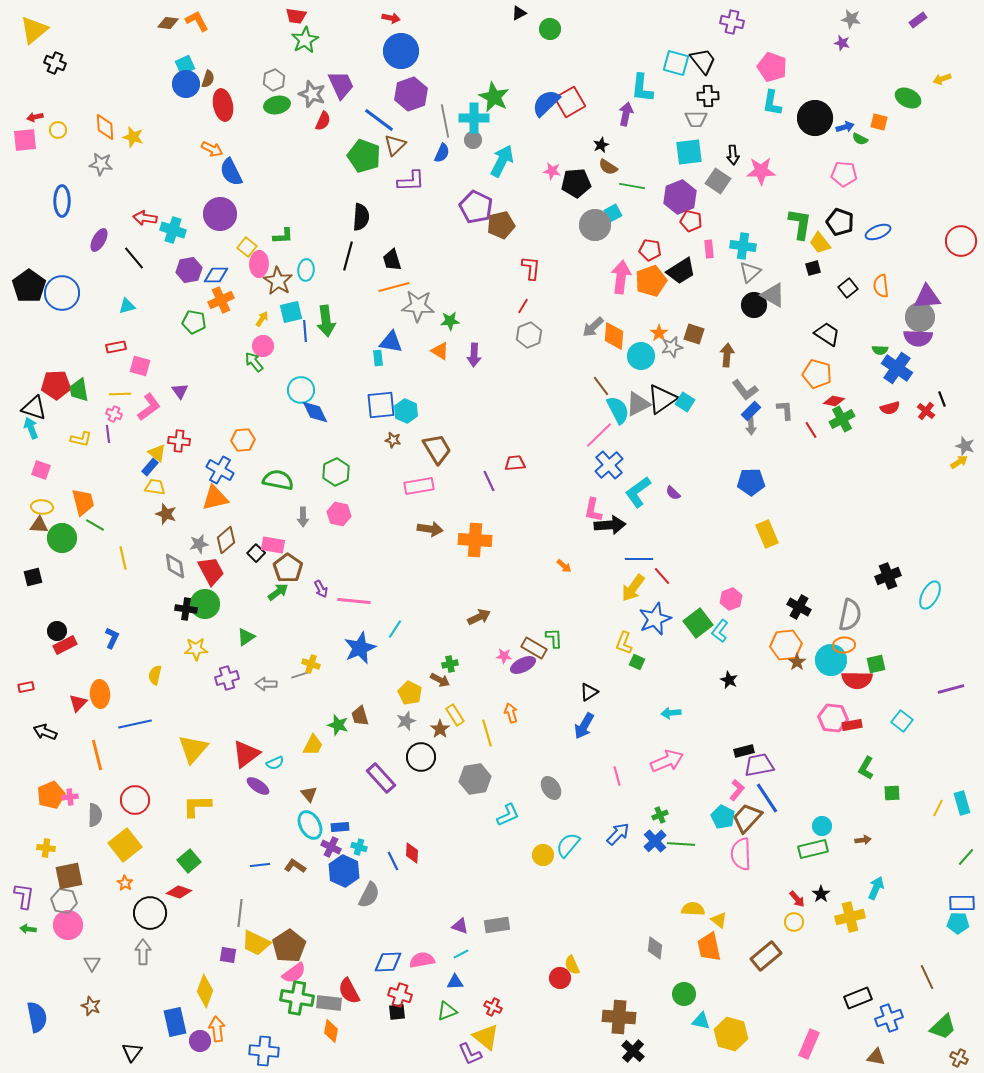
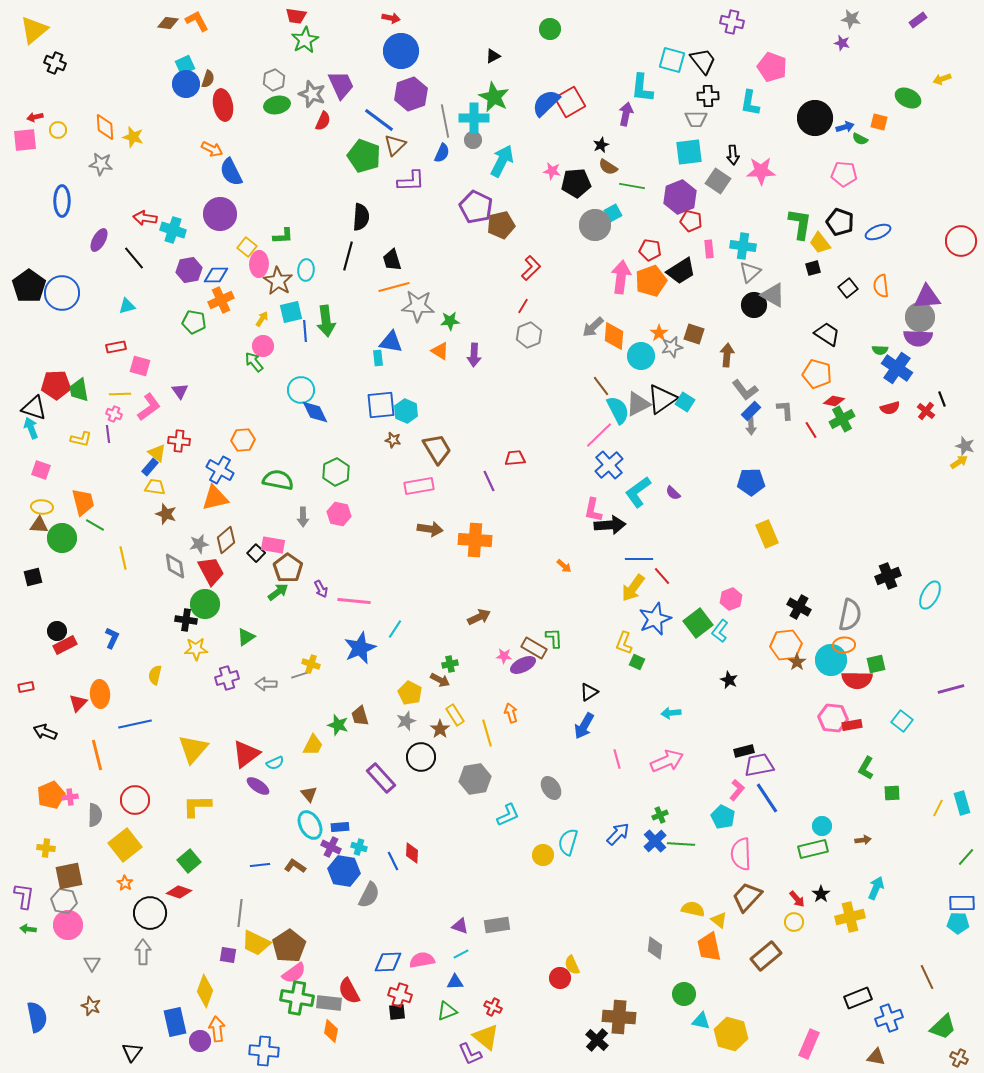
black triangle at (519, 13): moved 26 px left, 43 px down
cyan square at (676, 63): moved 4 px left, 3 px up
cyan L-shape at (772, 103): moved 22 px left
red L-shape at (531, 268): rotated 40 degrees clockwise
red trapezoid at (515, 463): moved 5 px up
black cross at (186, 609): moved 11 px down
pink line at (617, 776): moved 17 px up
brown trapezoid at (747, 818): moved 79 px down
cyan semicircle at (568, 845): moved 3 px up; rotated 24 degrees counterclockwise
blue hexagon at (344, 871): rotated 16 degrees counterclockwise
yellow semicircle at (693, 909): rotated 10 degrees clockwise
black cross at (633, 1051): moved 36 px left, 11 px up
